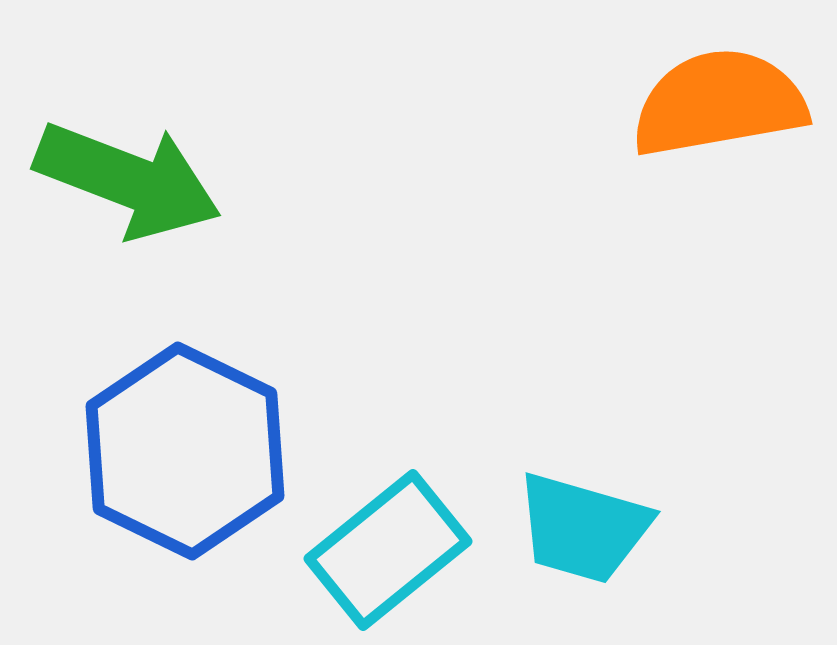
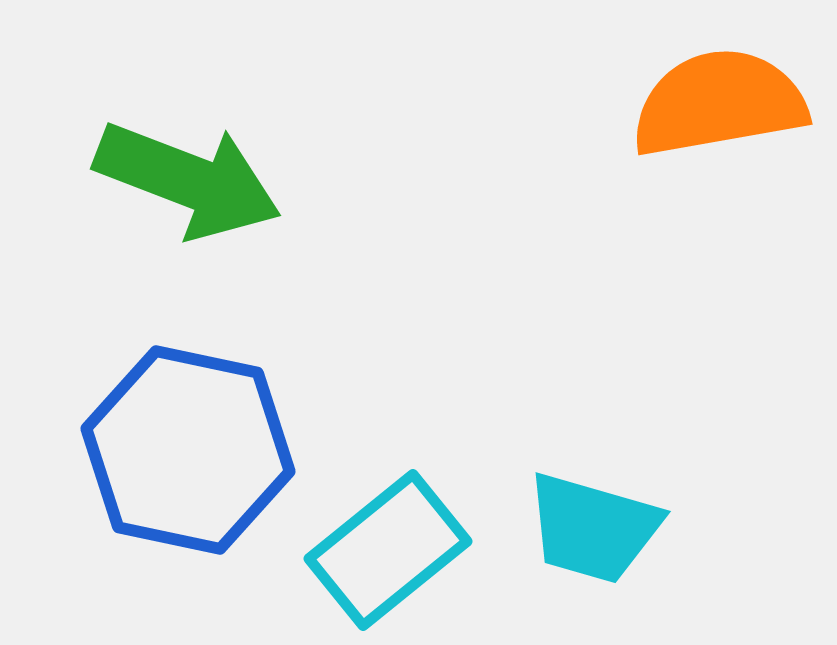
green arrow: moved 60 px right
blue hexagon: moved 3 px right, 1 px up; rotated 14 degrees counterclockwise
cyan trapezoid: moved 10 px right
